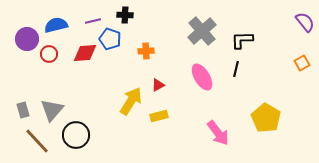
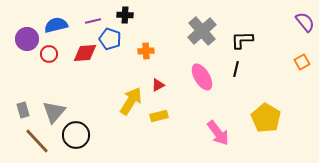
orange square: moved 1 px up
gray triangle: moved 2 px right, 2 px down
